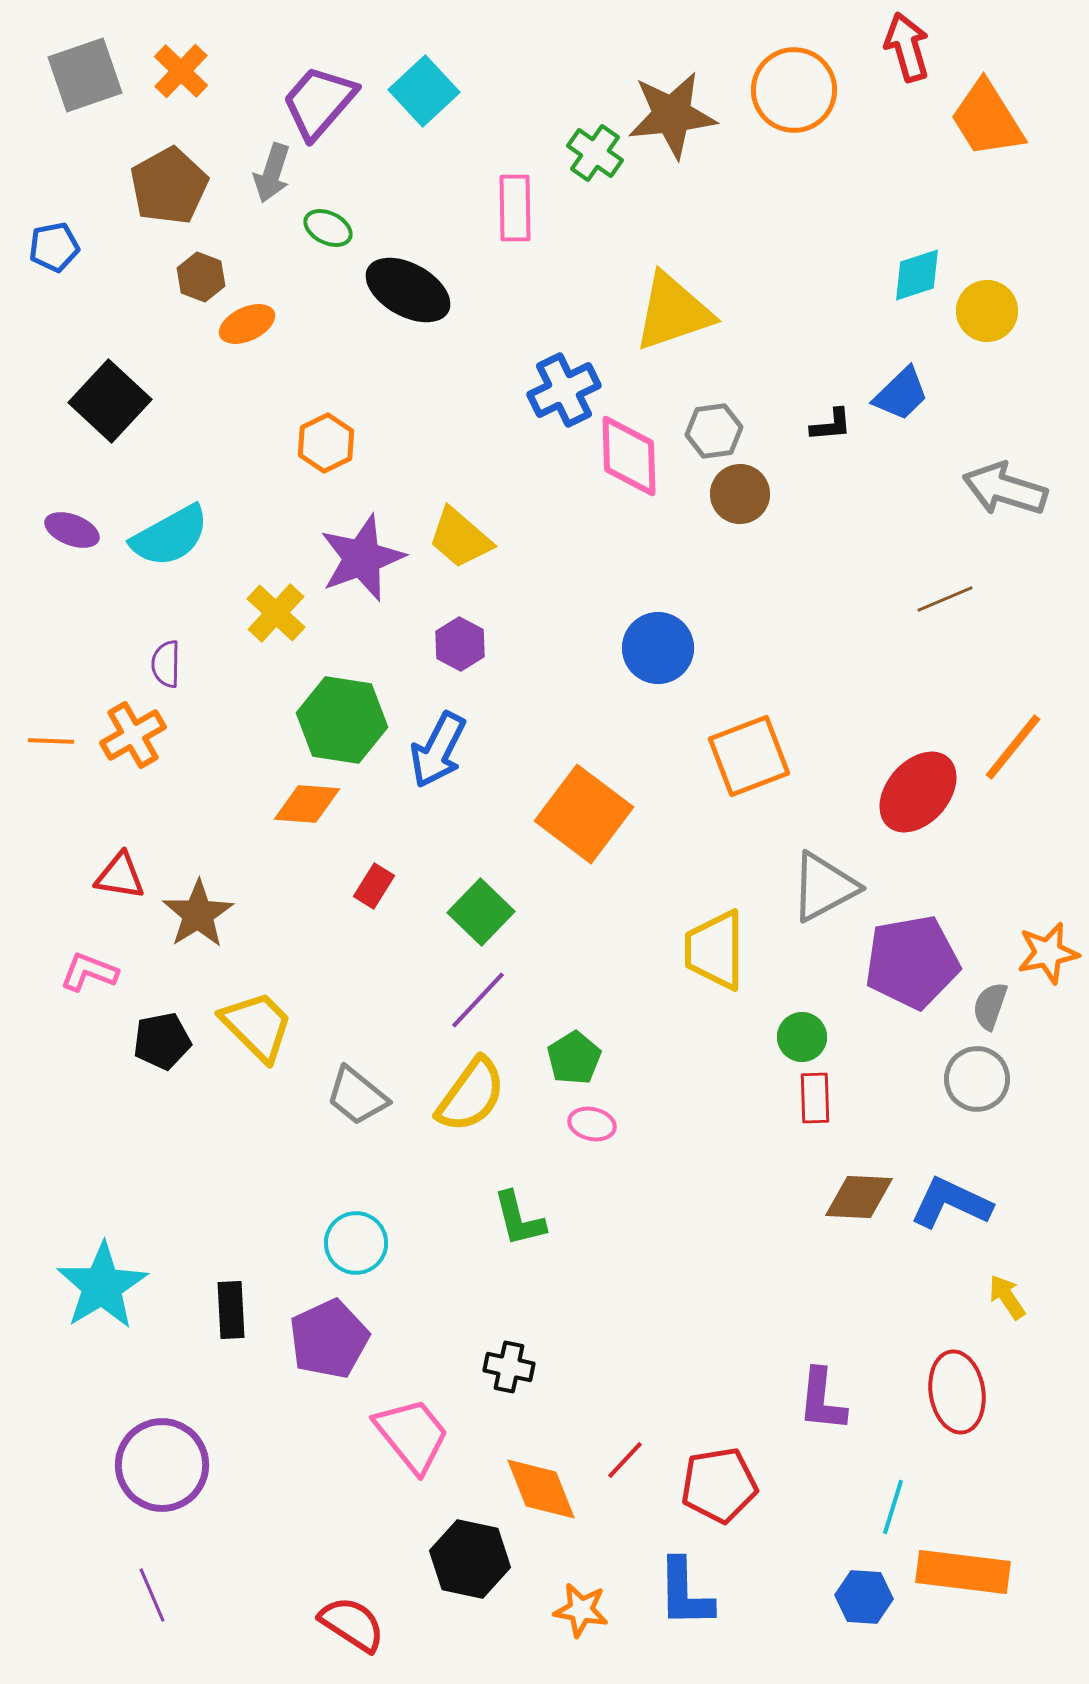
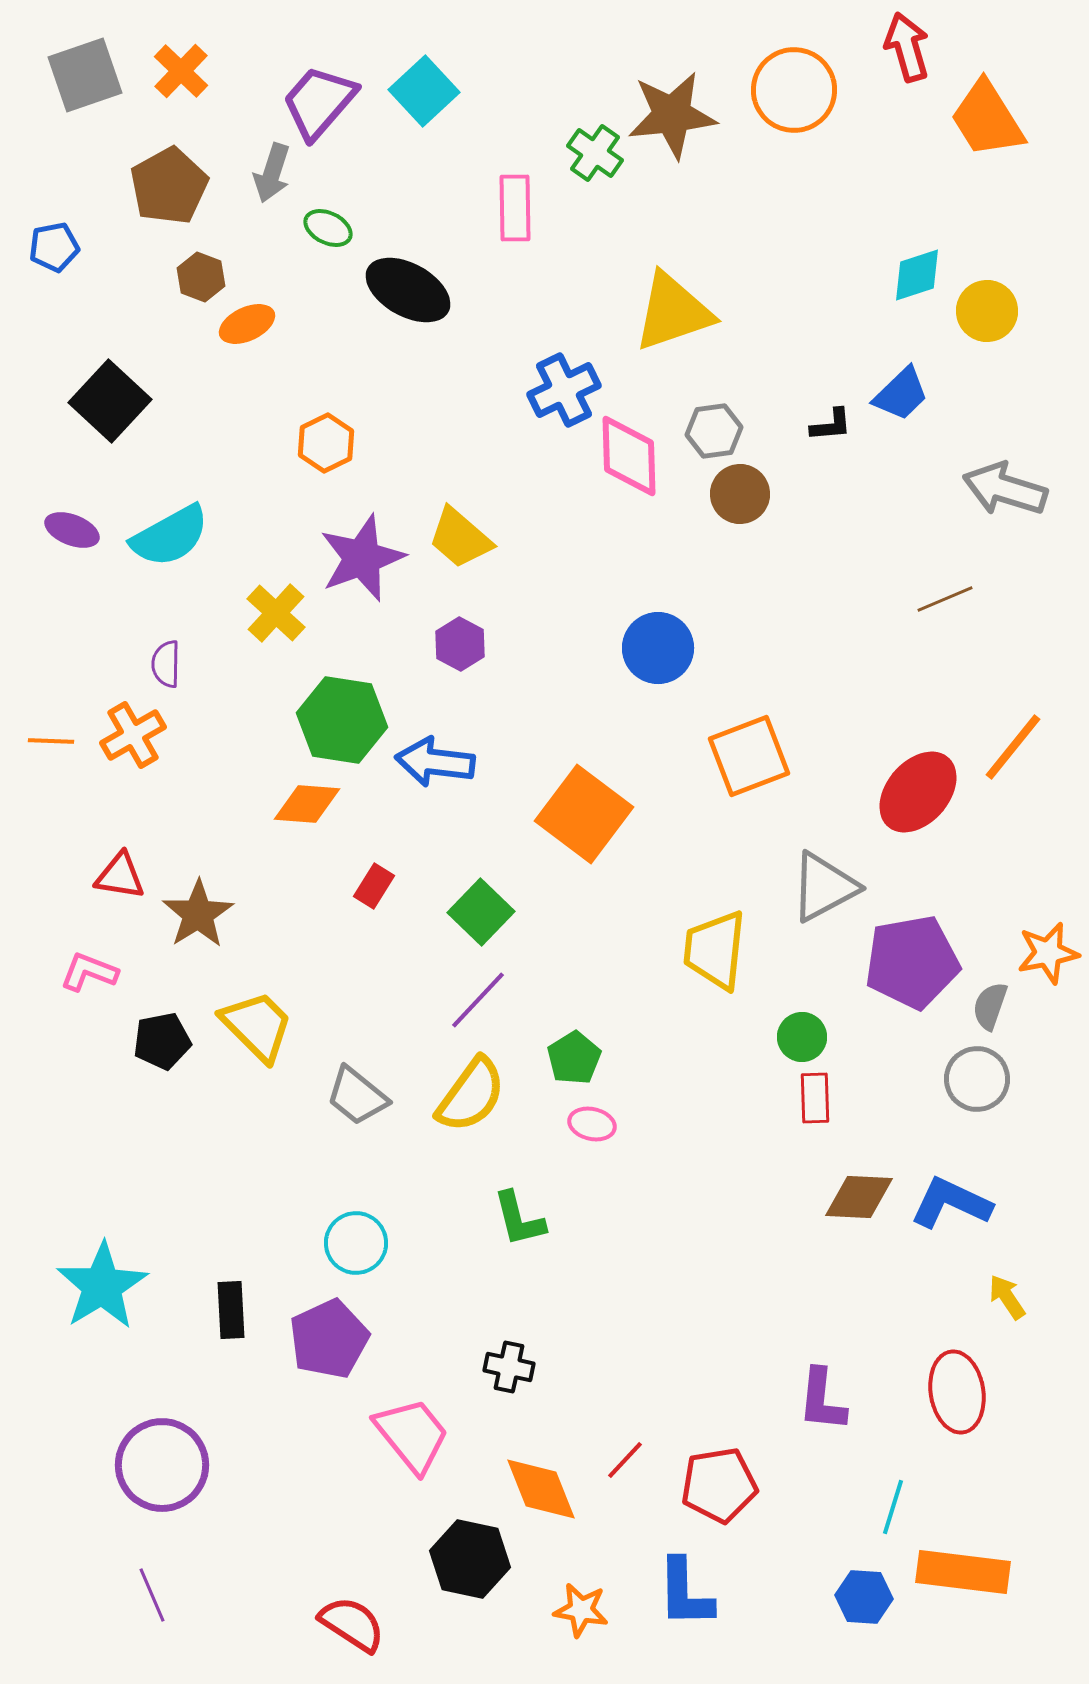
blue arrow at (438, 750): moved 3 px left, 12 px down; rotated 70 degrees clockwise
yellow trapezoid at (715, 950): rotated 6 degrees clockwise
